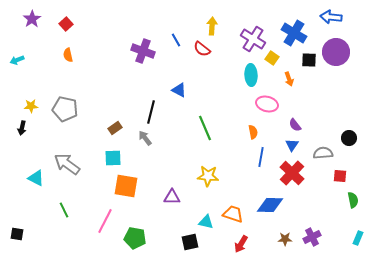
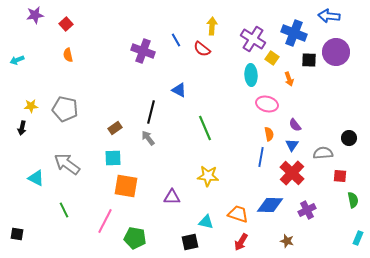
blue arrow at (331, 17): moved 2 px left, 1 px up
purple star at (32, 19): moved 3 px right, 4 px up; rotated 24 degrees clockwise
blue cross at (294, 33): rotated 10 degrees counterclockwise
orange semicircle at (253, 132): moved 16 px right, 2 px down
gray arrow at (145, 138): moved 3 px right
orange trapezoid at (233, 214): moved 5 px right
purple cross at (312, 237): moved 5 px left, 27 px up
brown star at (285, 239): moved 2 px right, 2 px down; rotated 16 degrees clockwise
red arrow at (241, 244): moved 2 px up
